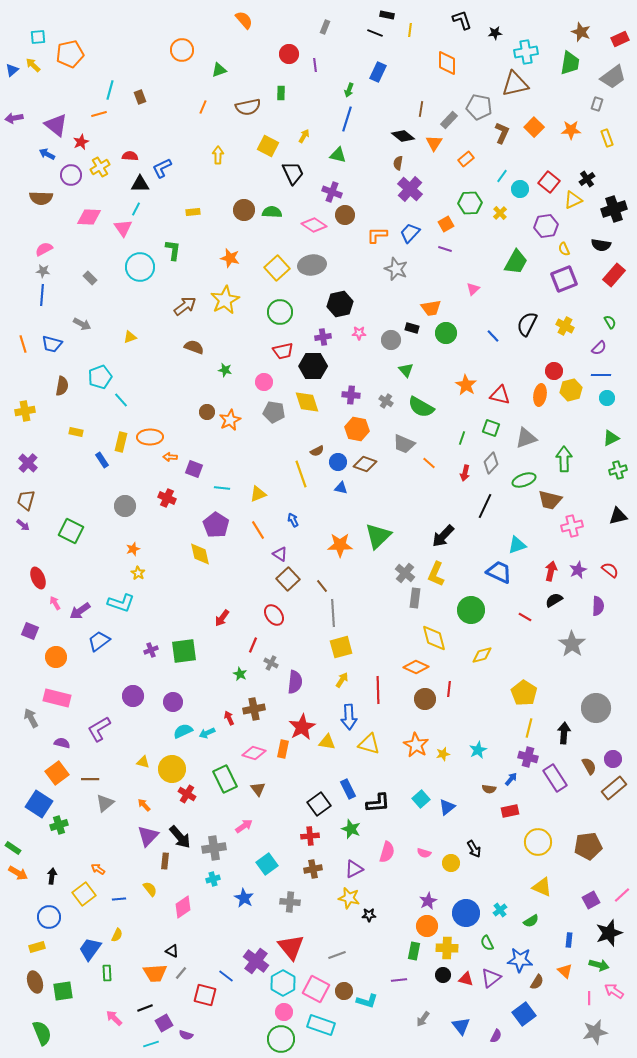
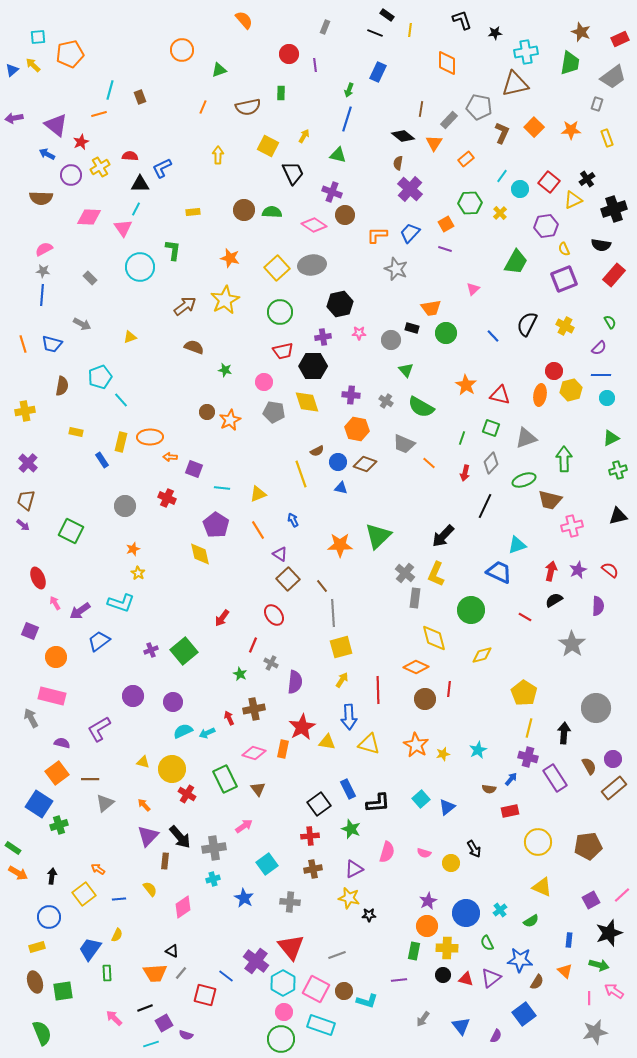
black rectangle at (387, 15): rotated 24 degrees clockwise
green square at (184, 651): rotated 32 degrees counterclockwise
pink rectangle at (57, 698): moved 5 px left, 2 px up
